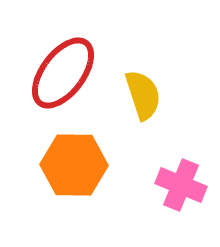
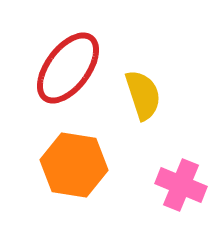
red ellipse: moved 5 px right, 5 px up
orange hexagon: rotated 8 degrees clockwise
